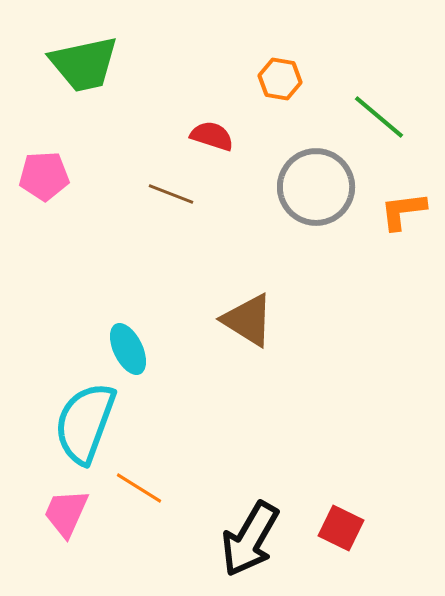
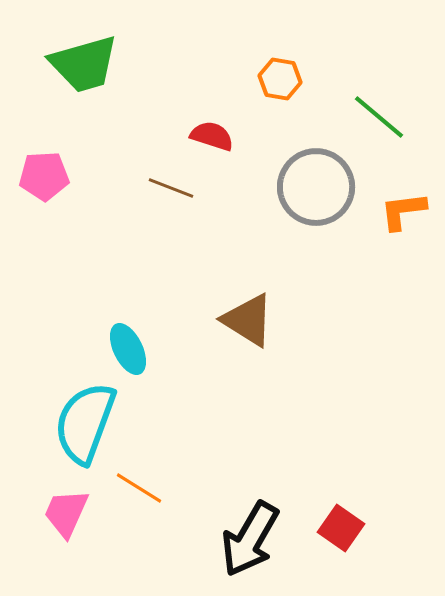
green trapezoid: rotated 4 degrees counterclockwise
brown line: moved 6 px up
red square: rotated 9 degrees clockwise
